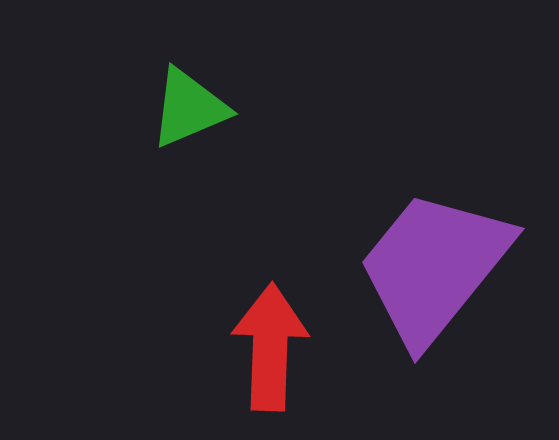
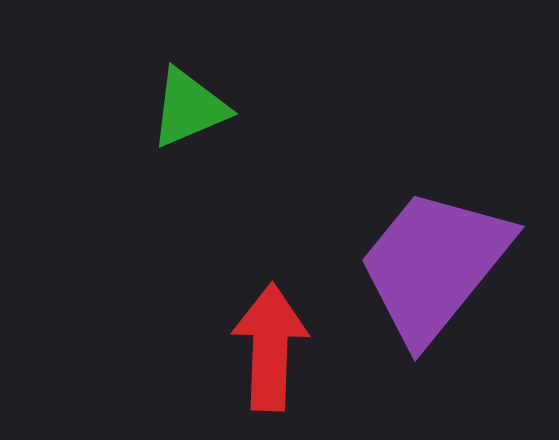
purple trapezoid: moved 2 px up
